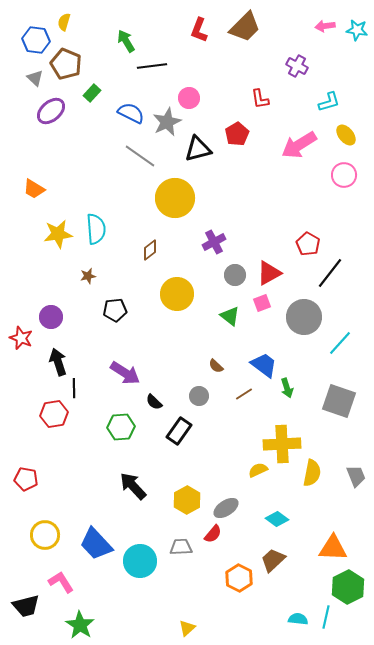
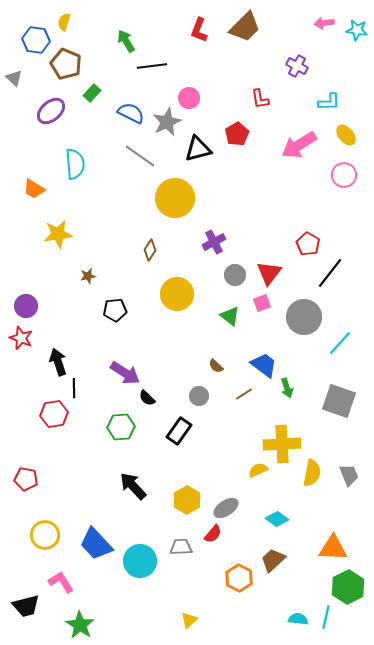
pink arrow at (325, 26): moved 1 px left, 3 px up
gray triangle at (35, 78): moved 21 px left
cyan L-shape at (329, 102): rotated 15 degrees clockwise
cyan semicircle at (96, 229): moved 21 px left, 65 px up
brown diamond at (150, 250): rotated 20 degrees counterclockwise
red triangle at (269, 273): rotated 24 degrees counterclockwise
purple circle at (51, 317): moved 25 px left, 11 px up
black semicircle at (154, 402): moved 7 px left, 4 px up
gray trapezoid at (356, 476): moved 7 px left, 1 px up
yellow triangle at (187, 628): moved 2 px right, 8 px up
